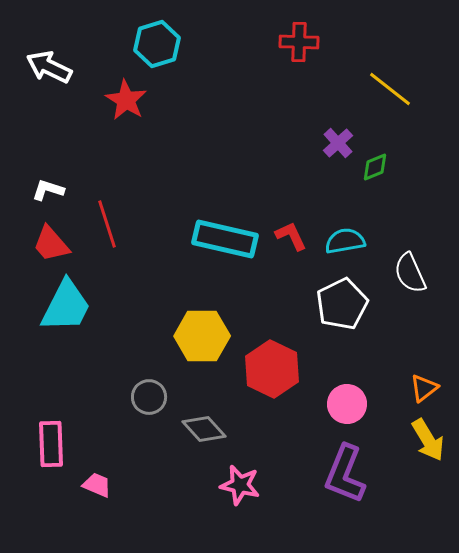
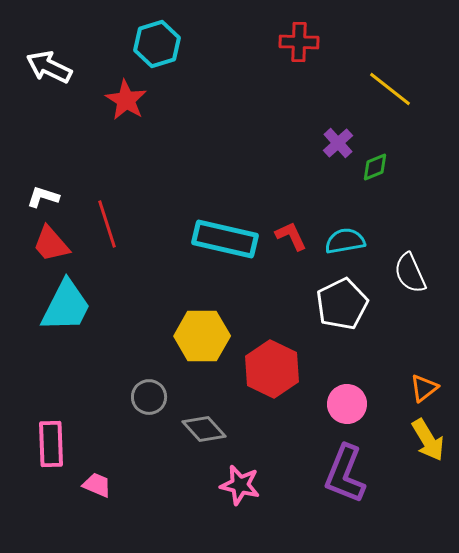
white L-shape: moved 5 px left, 7 px down
